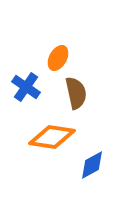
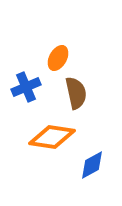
blue cross: rotated 32 degrees clockwise
